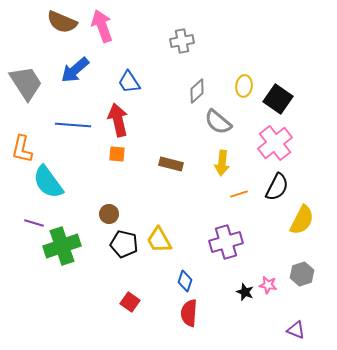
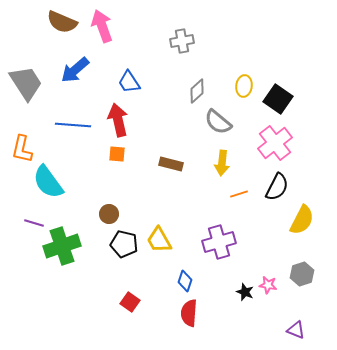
purple cross: moved 7 px left
